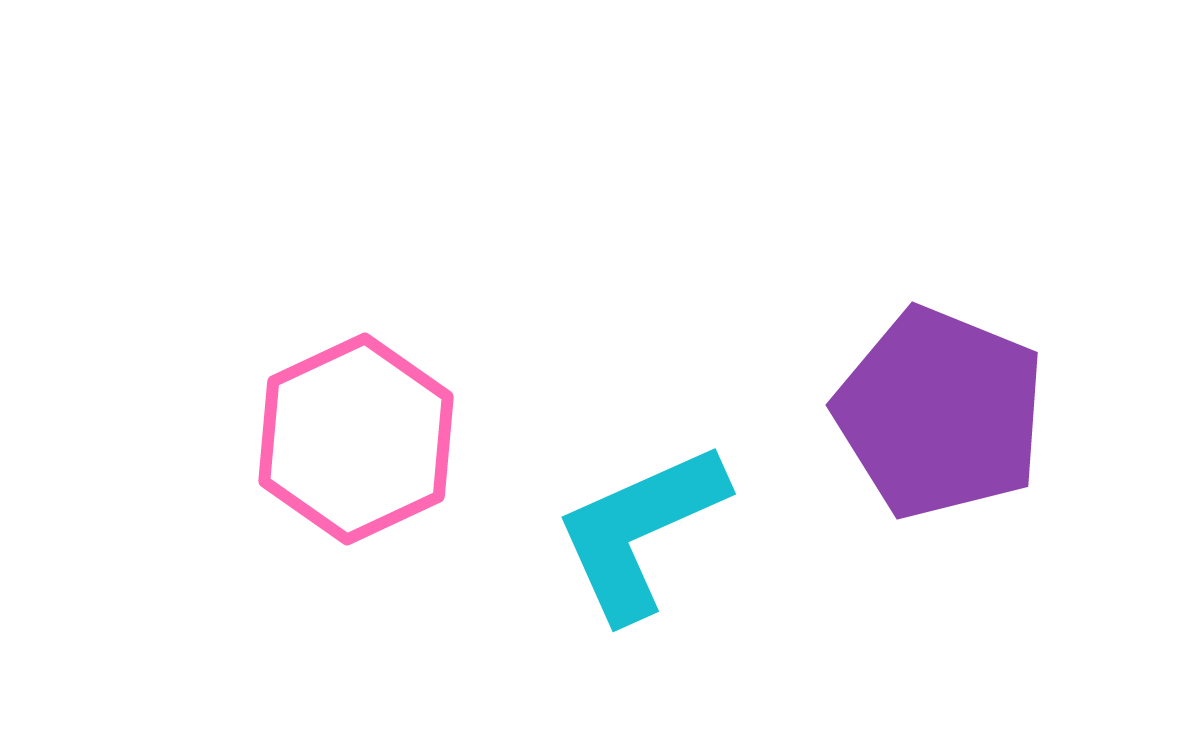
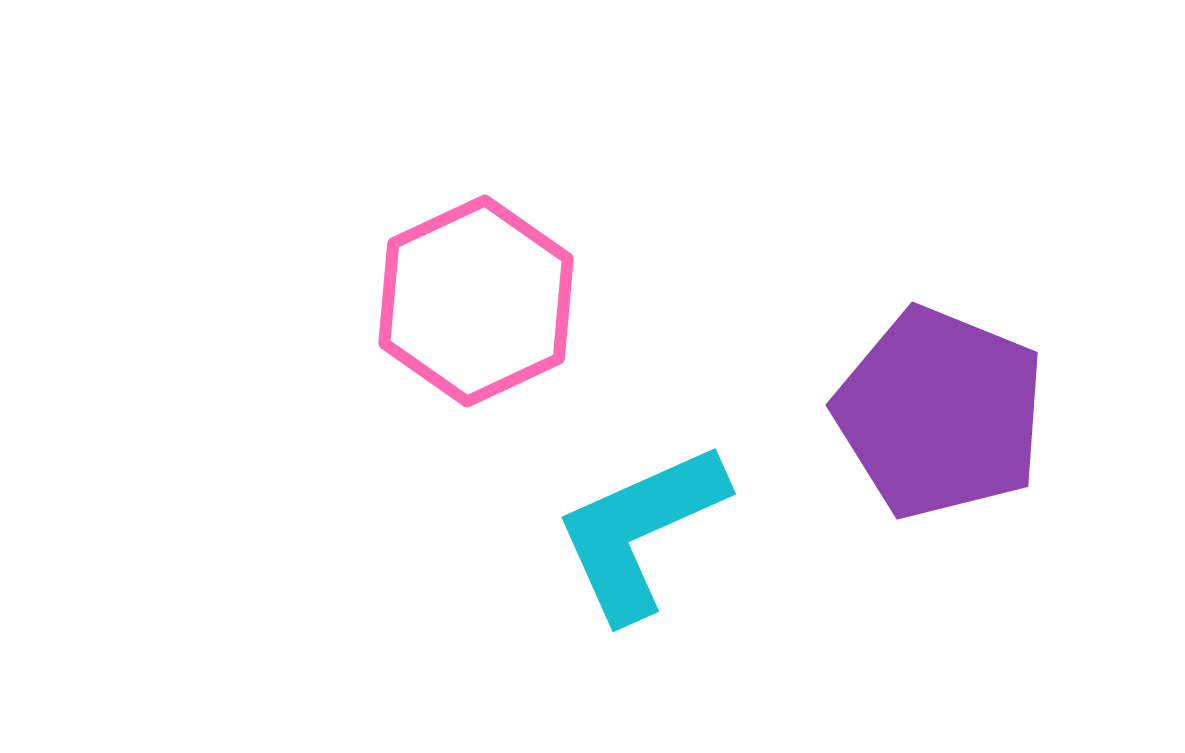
pink hexagon: moved 120 px right, 138 px up
